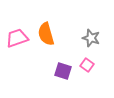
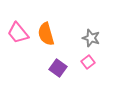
pink trapezoid: moved 1 px right, 5 px up; rotated 110 degrees counterclockwise
pink square: moved 1 px right, 3 px up; rotated 16 degrees clockwise
purple square: moved 5 px left, 3 px up; rotated 18 degrees clockwise
